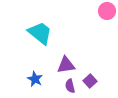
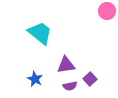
purple square: moved 2 px up
purple semicircle: rotated 88 degrees counterclockwise
